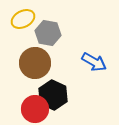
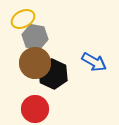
gray hexagon: moved 13 px left, 4 px down
black hexagon: moved 21 px up
